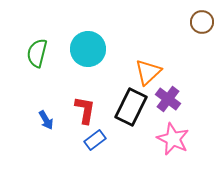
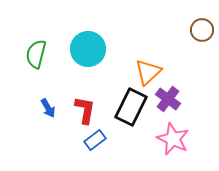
brown circle: moved 8 px down
green semicircle: moved 1 px left, 1 px down
blue arrow: moved 2 px right, 12 px up
